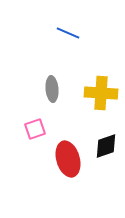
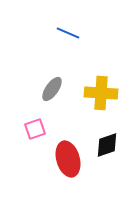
gray ellipse: rotated 40 degrees clockwise
black diamond: moved 1 px right, 1 px up
